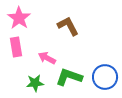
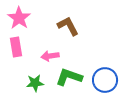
pink arrow: moved 3 px right, 2 px up; rotated 36 degrees counterclockwise
blue circle: moved 3 px down
